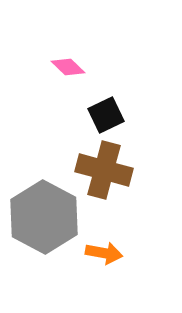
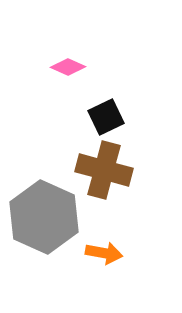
pink diamond: rotated 20 degrees counterclockwise
black square: moved 2 px down
gray hexagon: rotated 4 degrees counterclockwise
